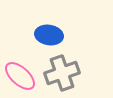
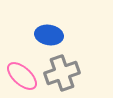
pink ellipse: moved 2 px right
